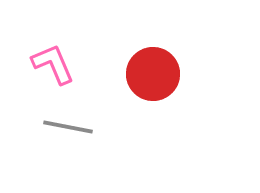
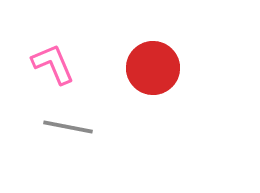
red circle: moved 6 px up
